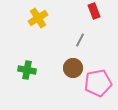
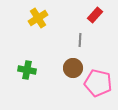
red rectangle: moved 1 px right, 4 px down; rotated 63 degrees clockwise
gray line: rotated 24 degrees counterclockwise
pink pentagon: rotated 24 degrees clockwise
